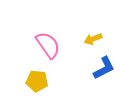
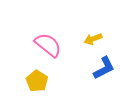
pink semicircle: rotated 16 degrees counterclockwise
yellow pentagon: rotated 25 degrees clockwise
